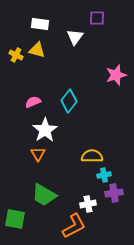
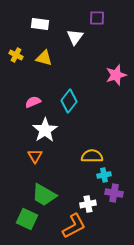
yellow triangle: moved 7 px right, 8 px down
orange triangle: moved 3 px left, 2 px down
purple cross: rotated 18 degrees clockwise
green square: moved 12 px right; rotated 15 degrees clockwise
